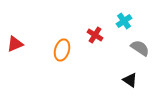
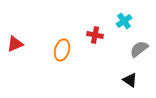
red cross: rotated 21 degrees counterclockwise
gray semicircle: moved 1 px left, 1 px down; rotated 72 degrees counterclockwise
